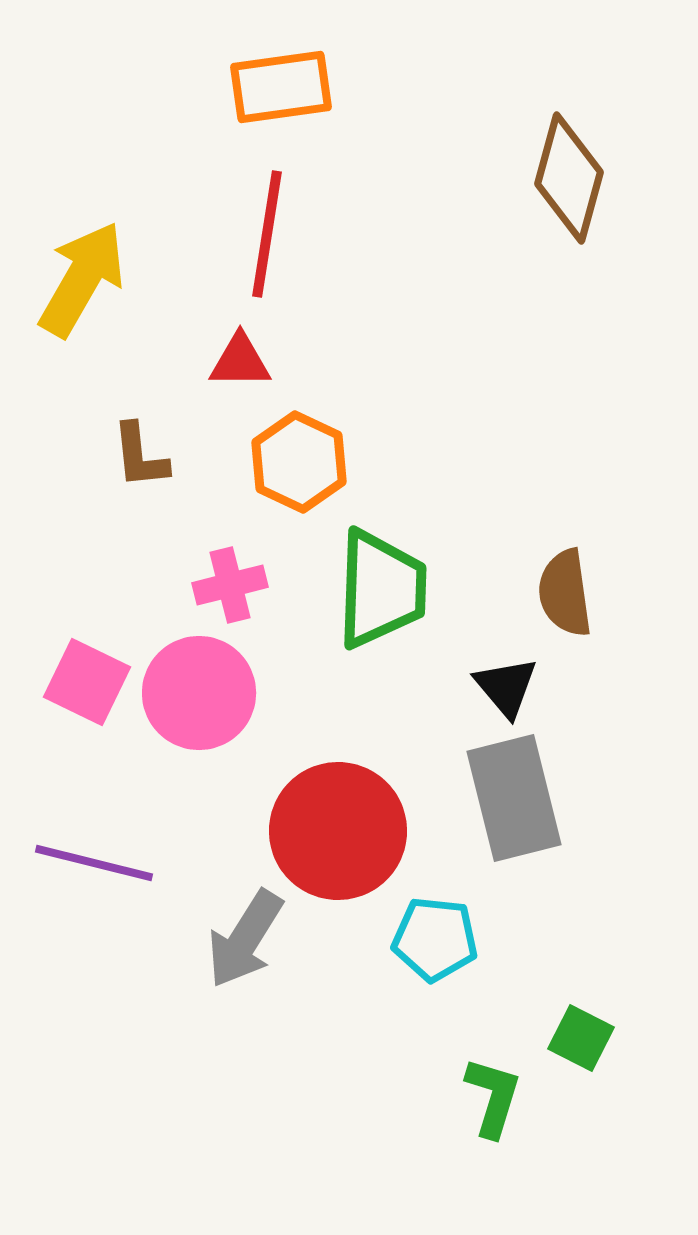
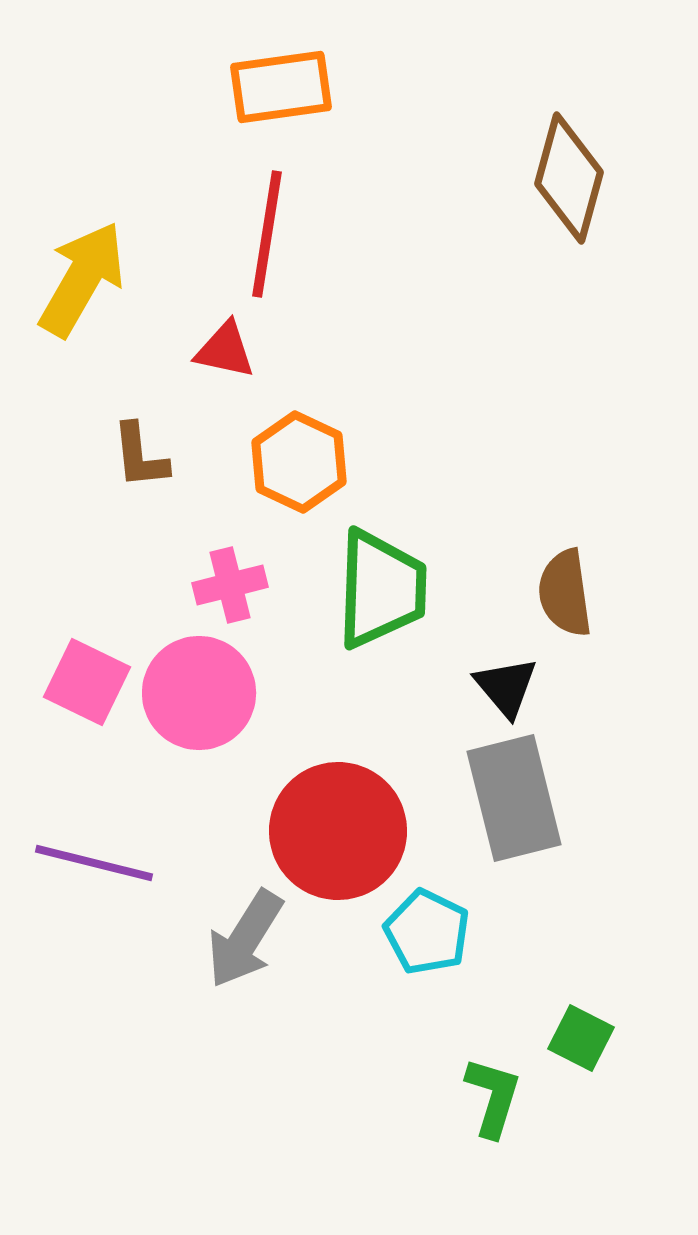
red triangle: moved 15 px left, 11 px up; rotated 12 degrees clockwise
cyan pentagon: moved 8 px left, 7 px up; rotated 20 degrees clockwise
